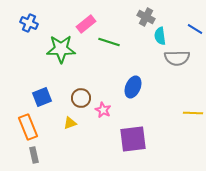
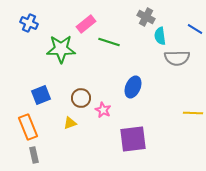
blue square: moved 1 px left, 2 px up
